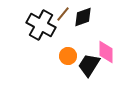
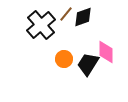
brown line: moved 3 px right
black cross: rotated 20 degrees clockwise
orange circle: moved 4 px left, 3 px down
black trapezoid: moved 1 px left, 1 px up
